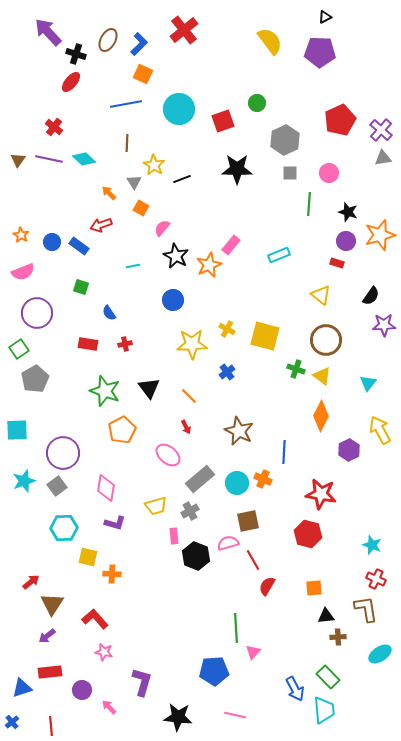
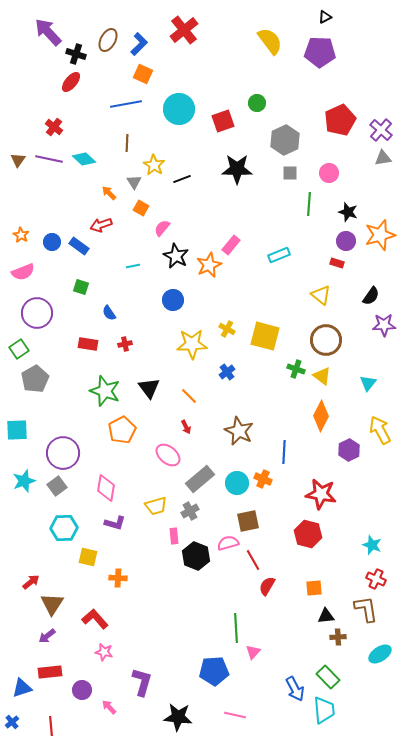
orange cross at (112, 574): moved 6 px right, 4 px down
